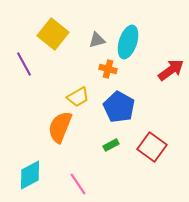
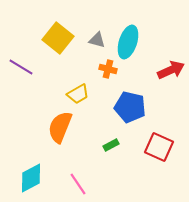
yellow square: moved 5 px right, 4 px down
gray triangle: rotated 30 degrees clockwise
purple line: moved 3 px left, 3 px down; rotated 30 degrees counterclockwise
red arrow: rotated 12 degrees clockwise
yellow trapezoid: moved 3 px up
blue pentagon: moved 11 px right; rotated 16 degrees counterclockwise
red square: moved 7 px right; rotated 12 degrees counterclockwise
cyan diamond: moved 1 px right, 3 px down
